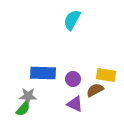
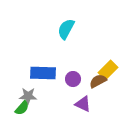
cyan semicircle: moved 6 px left, 9 px down
yellow rectangle: moved 2 px right, 5 px up; rotated 54 degrees counterclockwise
brown semicircle: moved 3 px right, 9 px up
purple triangle: moved 8 px right
green semicircle: moved 1 px left, 1 px up
